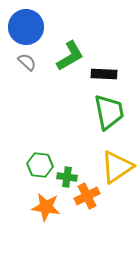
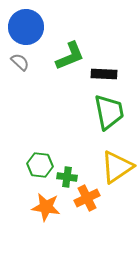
green L-shape: rotated 8 degrees clockwise
gray semicircle: moved 7 px left
orange cross: moved 2 px down
